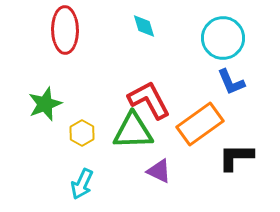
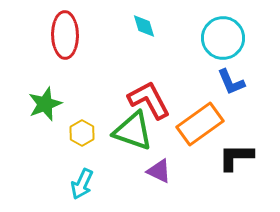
red ellipse: moved 5 px down
green triangle: rotated 21 degrees clockwise
